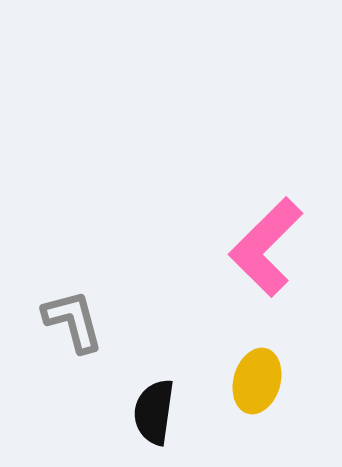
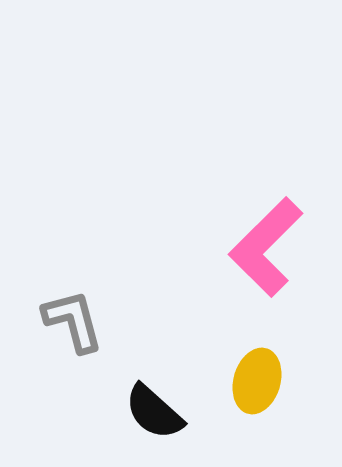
black semicircle: rotated 56 degrees counterclockwise
